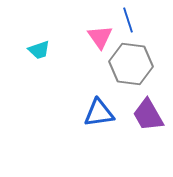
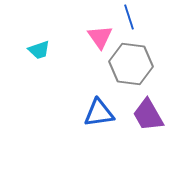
blue line: moved 1 px right, 3 px up
